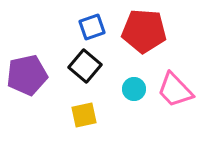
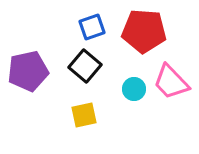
purple pentagon: moved 1 px right, 4 px up
pink trapezoid: moved 4 px left, 8 px up
